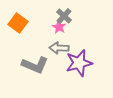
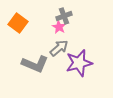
gray cross: rotated 28 degrees clockwise
gray arrow: rotated 138 degrees clockwise
gray L-shape: moved 1 px up
